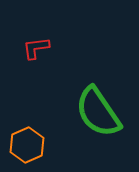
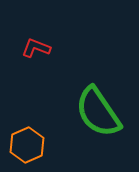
red L-shape: rotated 28 degrees clockwise
